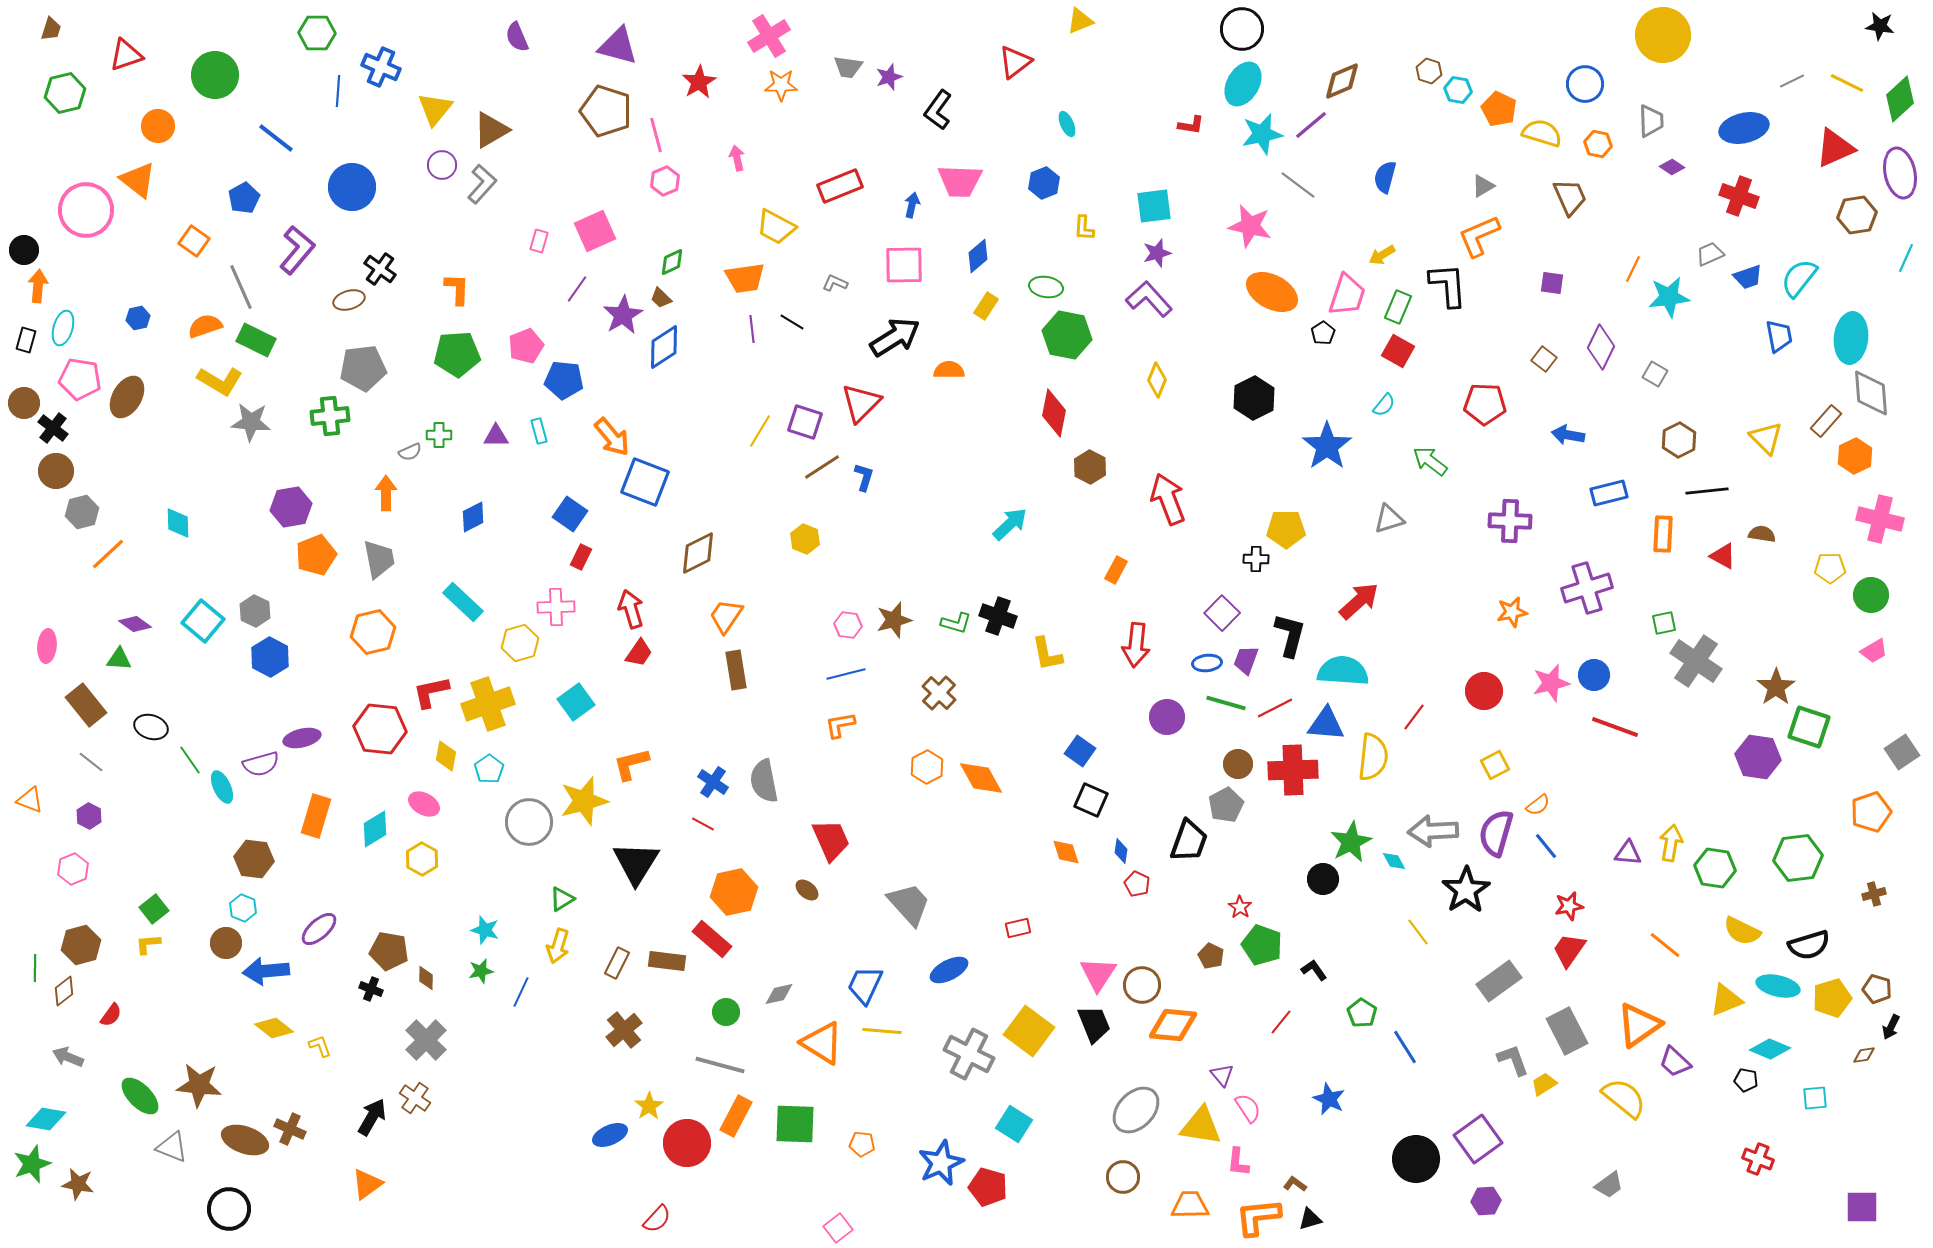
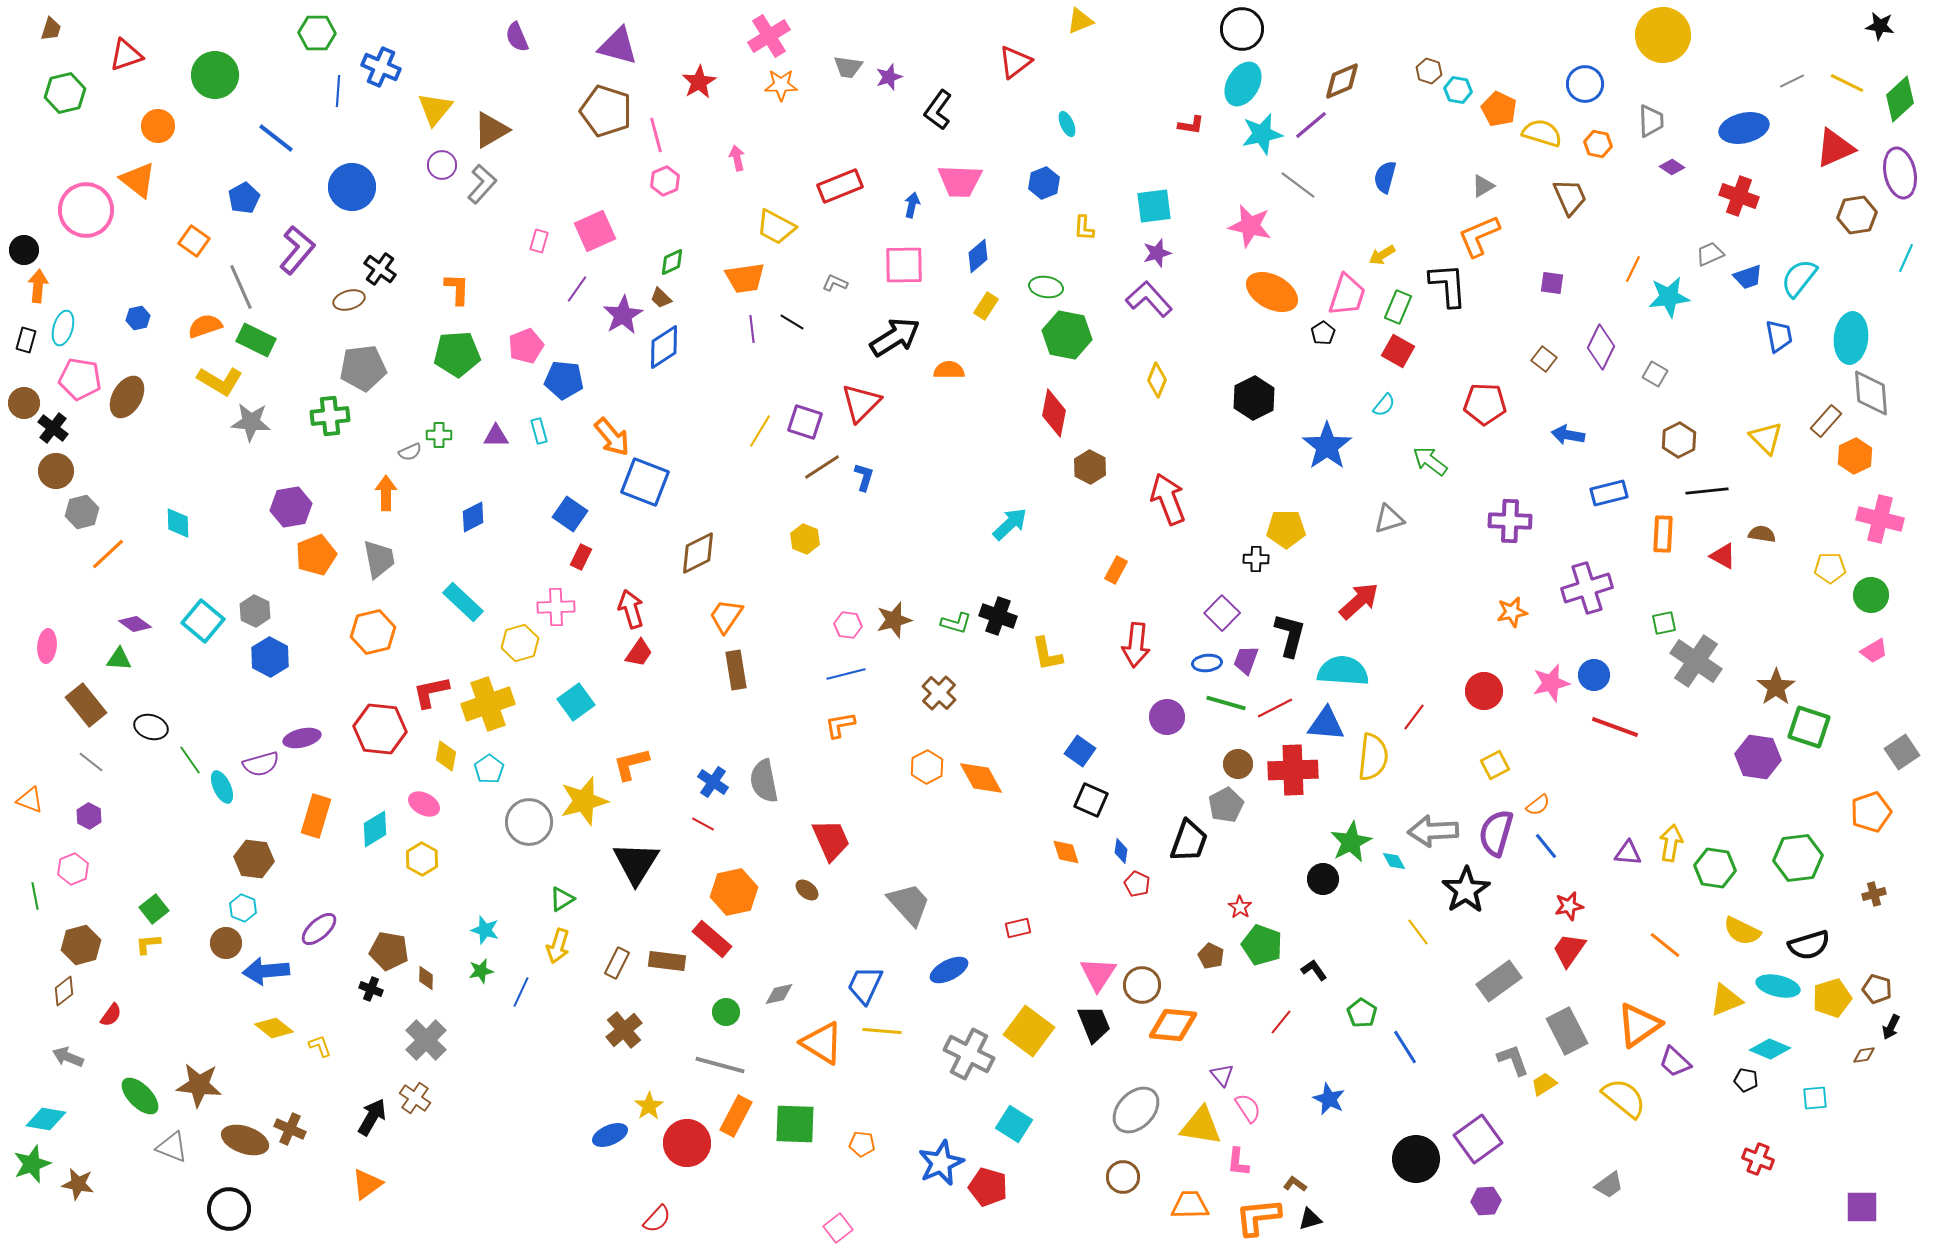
green line at (35, 968): moved 72 px up; rotated 12 degrees counterclockwise
